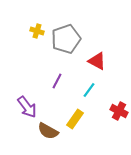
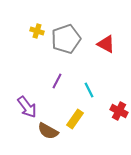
red triangle: moved 9 px right, 17 px up
cyan line: rotated 63 degrees counterclockwise
